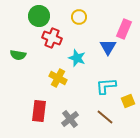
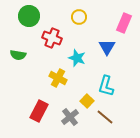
green circle: moved 10 px left
pink rectangle: moved 6 px up
blue triangle: moved 1 px left
cyan L-shape: rotated 70 degrees counterclockwise
yellow square: moved 41 px left; rotated 24 degrees counterclockwise
red rectangle: rotated 20 degrees clockwise
gray cross: moved 2 px up
